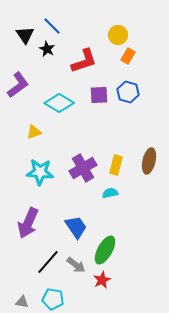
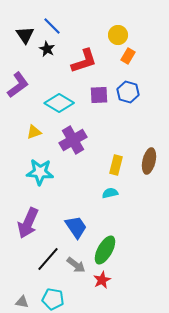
purple cross: moved 10 px left, 28 px up
black line: moved 3 px up
